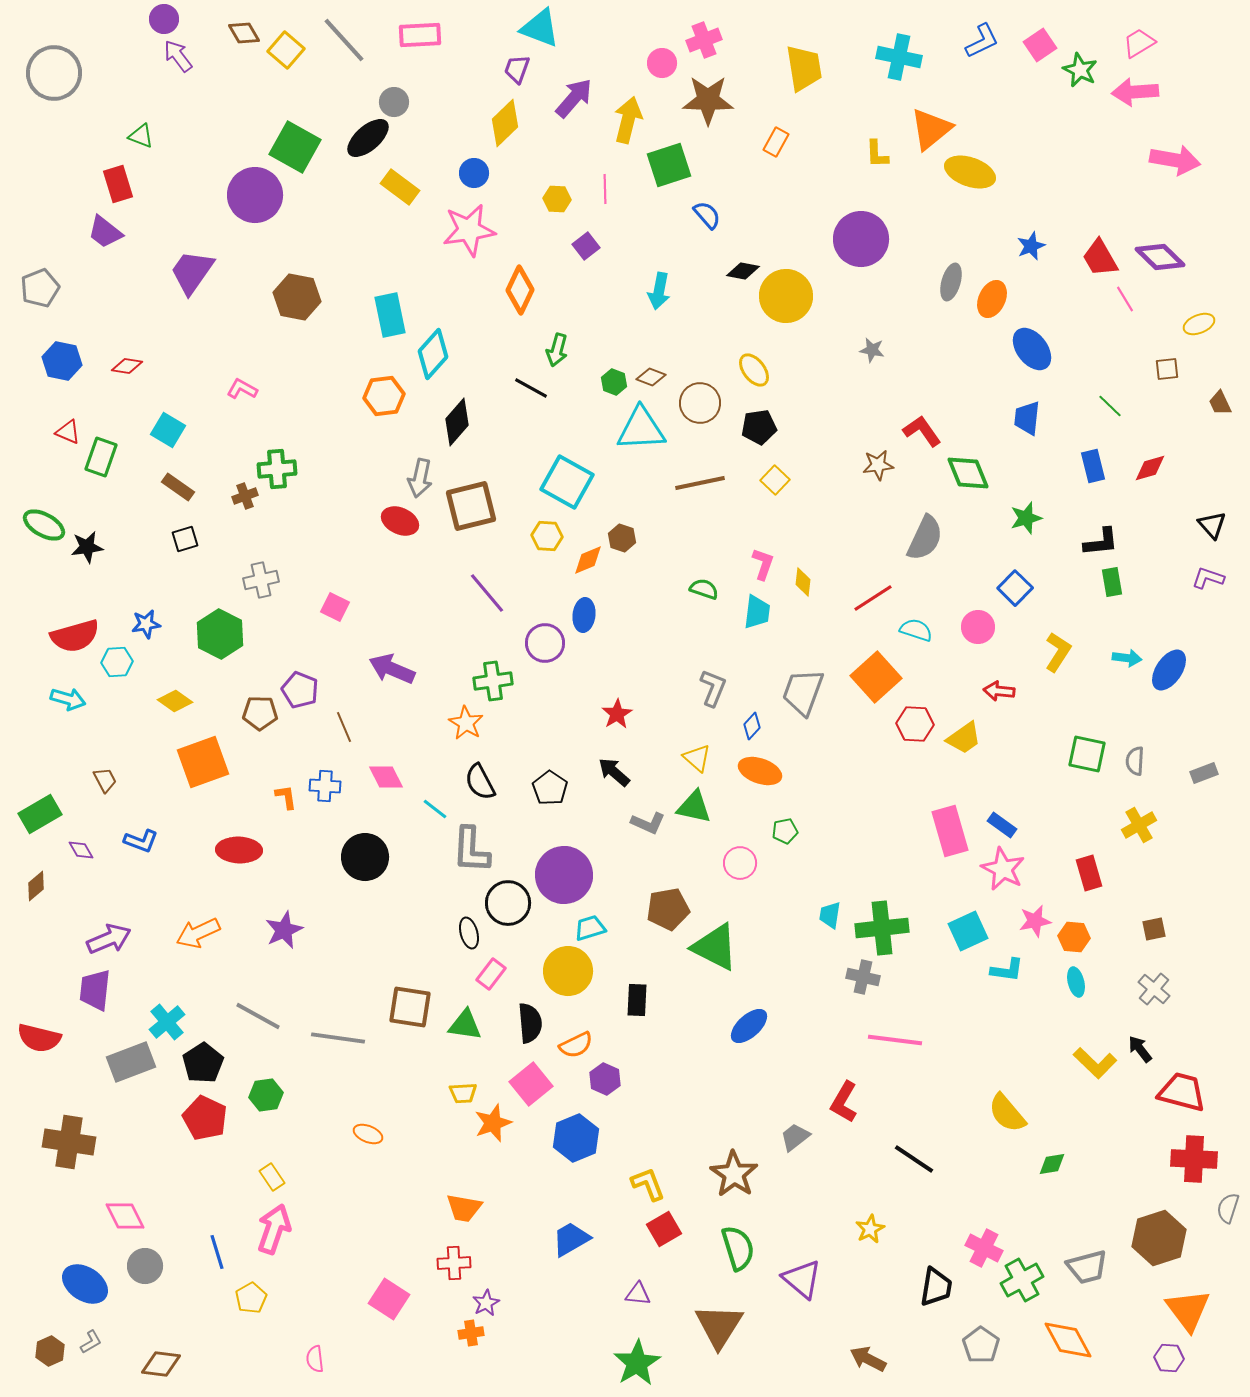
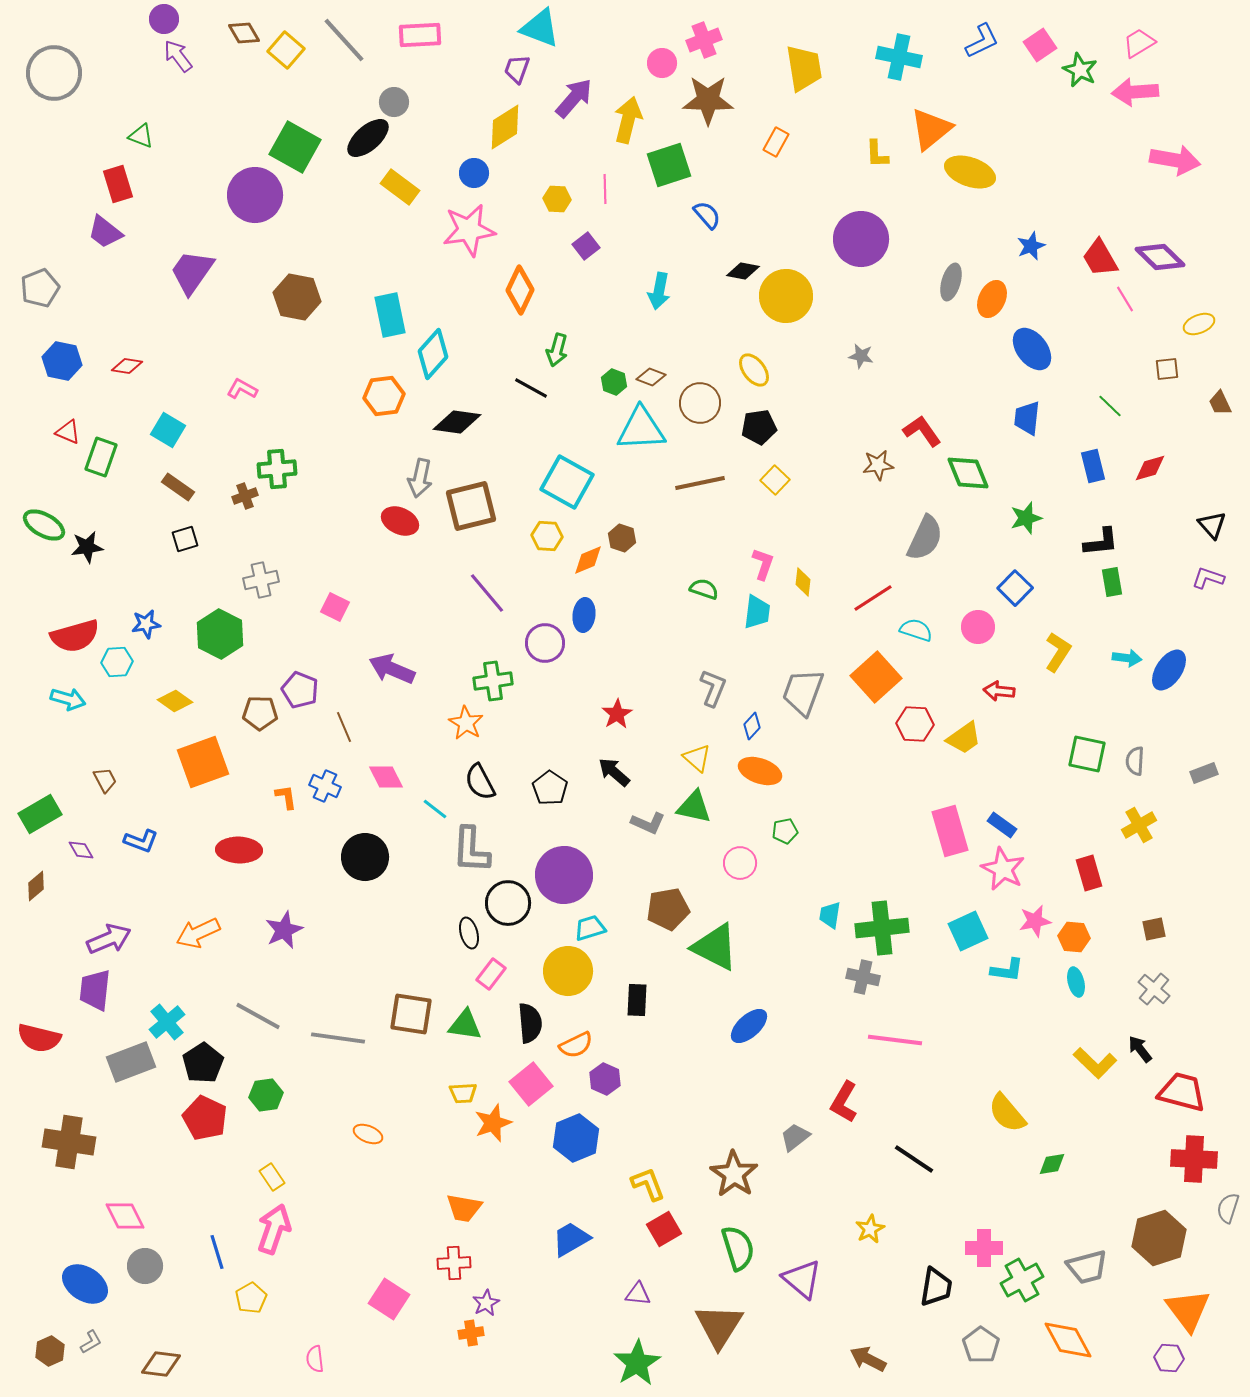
yellow diamond at (505, 123): moved 4 px down; rotated 12 degrees clockwise
gray star at (872, 350): moved 11 px left, 6 px down
black diamond at (457, 422): rotated 57 degrees clockwise
blue cross at (325, 786): rotated 20 degrees clockwise
brown square at (410, 1007): moved 1 px right, 7 px down
pink cross at (984, 1248): rotated 27 degrees counterclockwise
